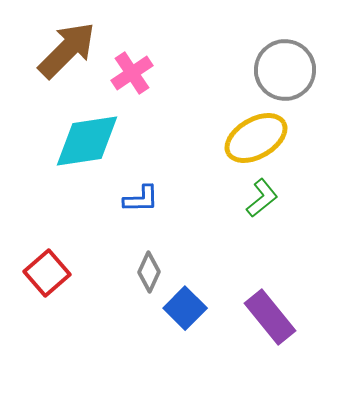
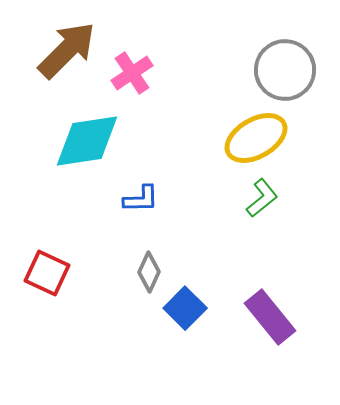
red square: rotated 24 degrees counterclockwise
